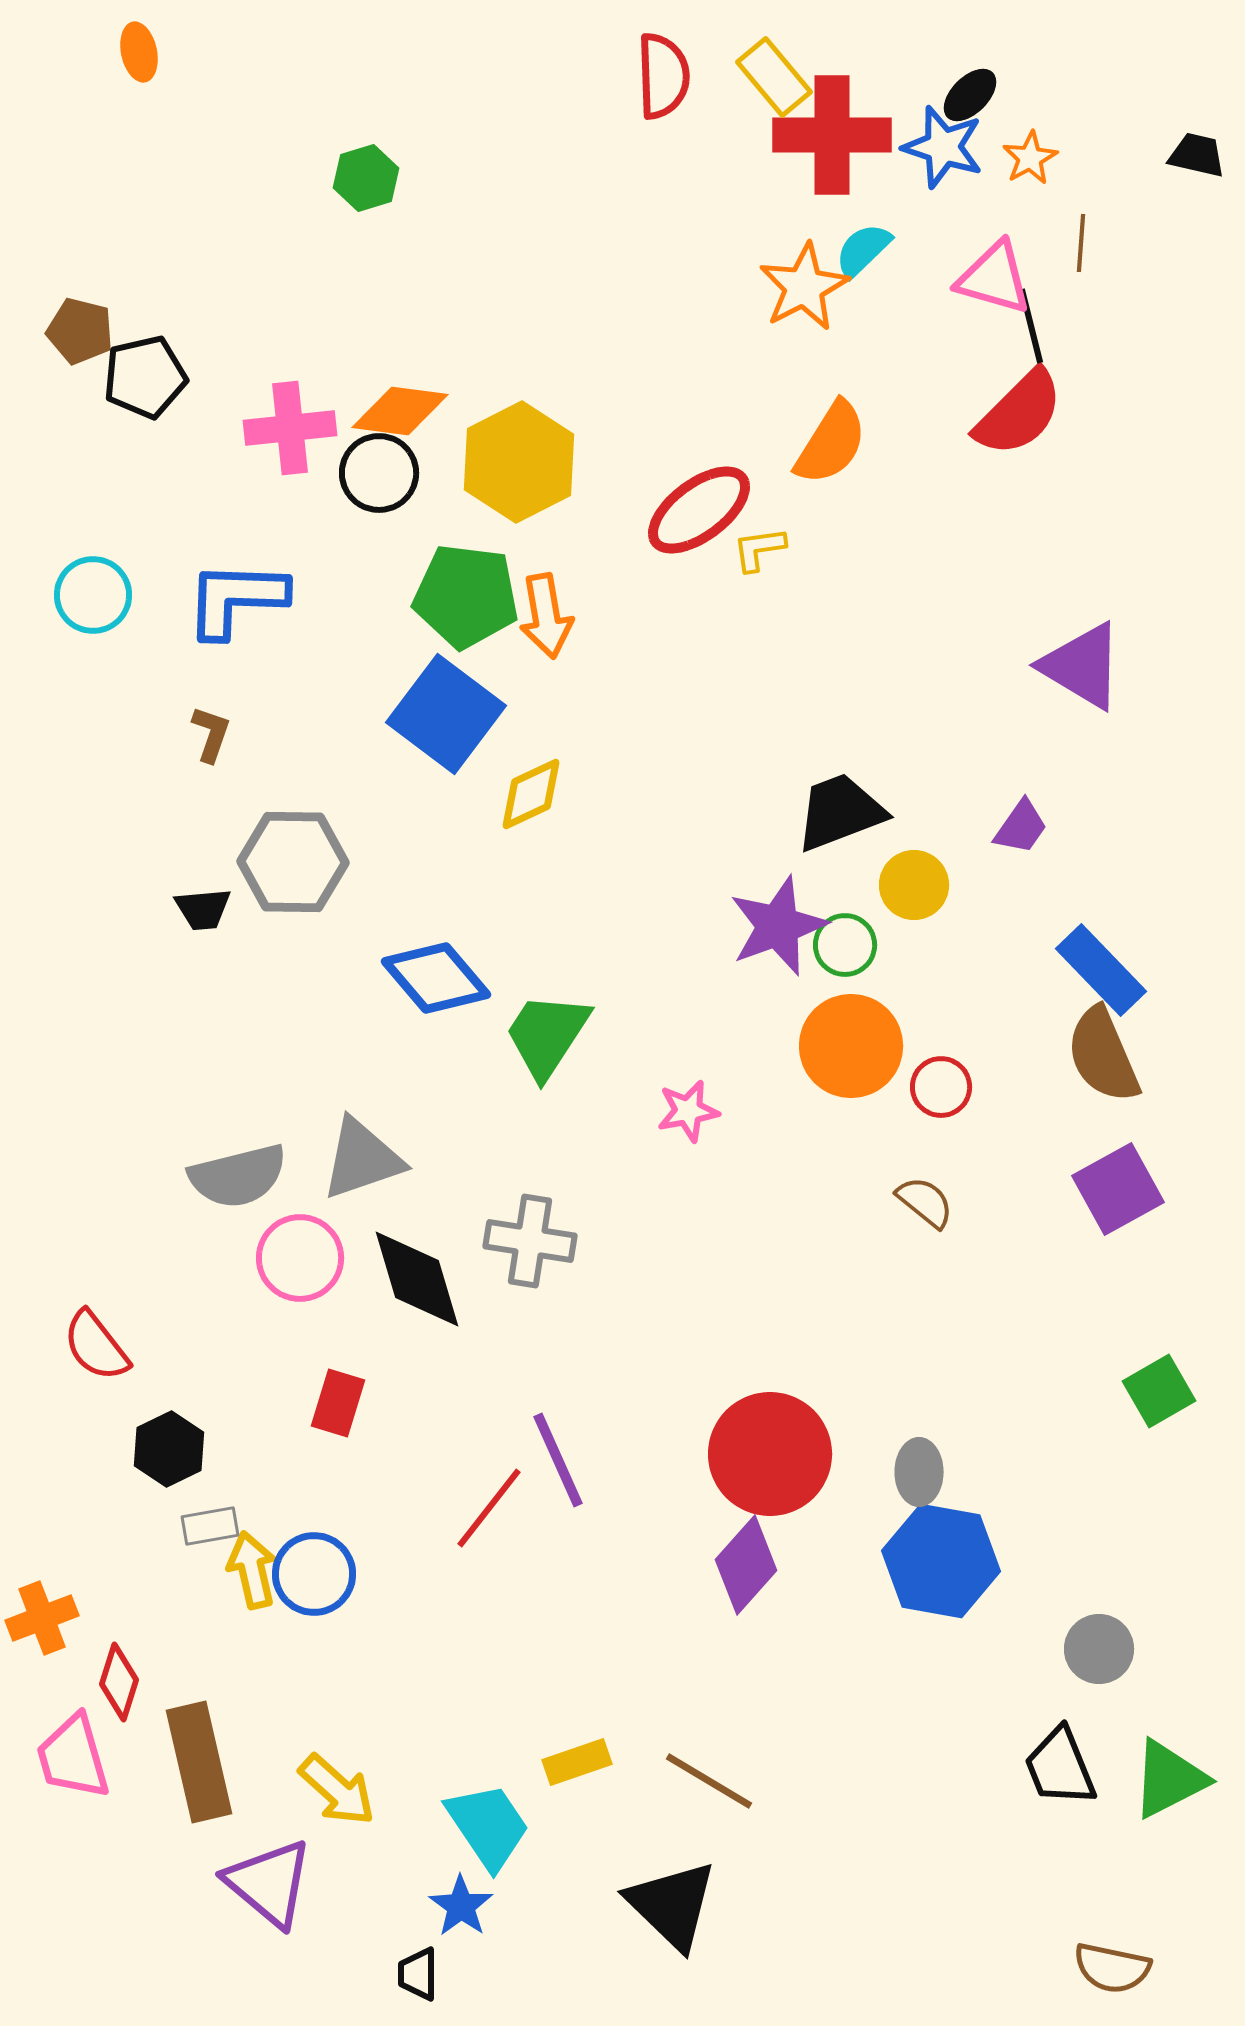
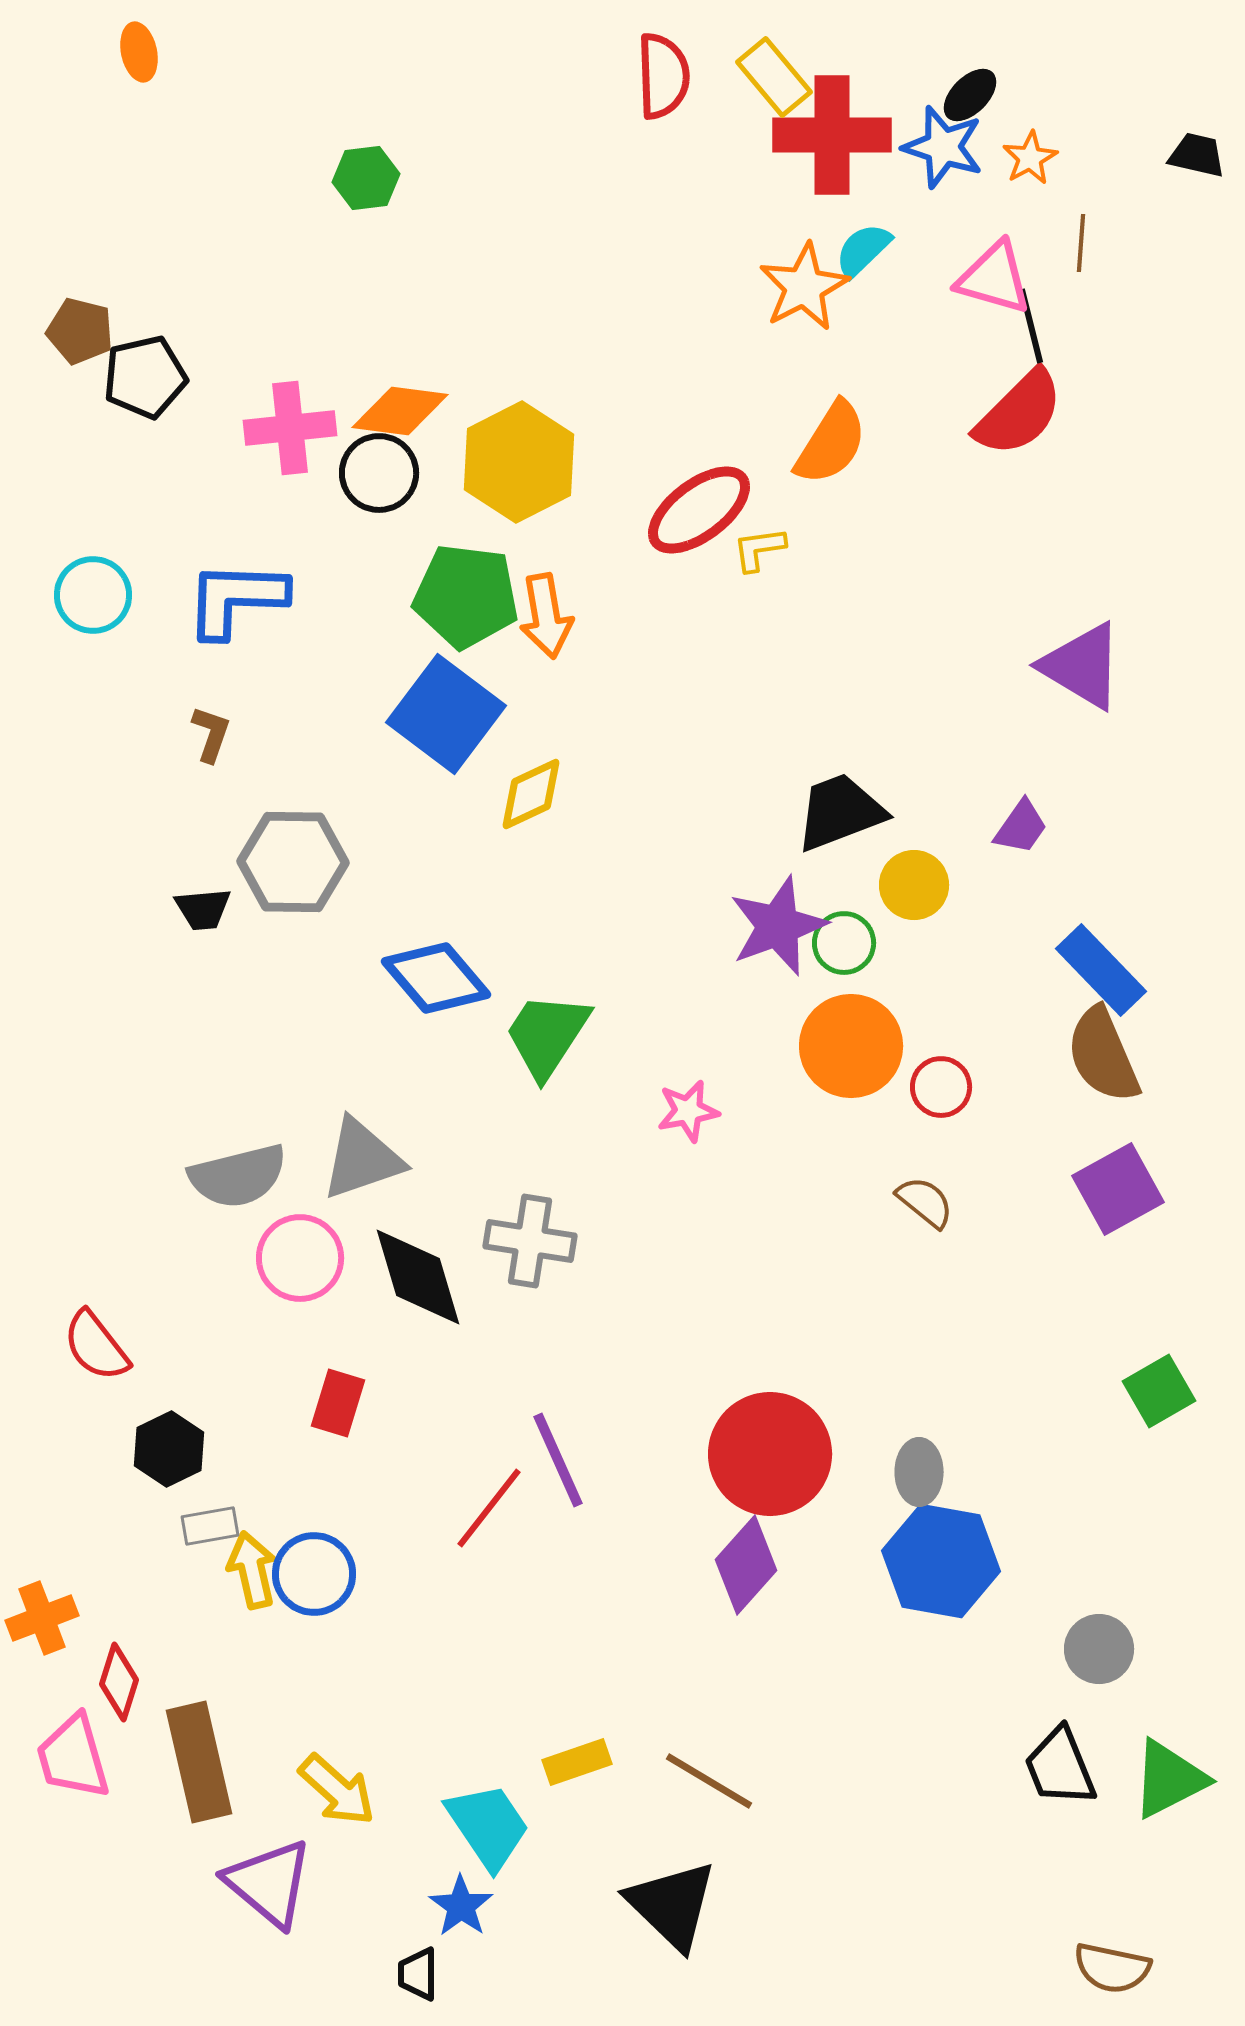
green hexagon at (366, 178): rotated 10 degrees clockwise
green circle at (845, 945): moved 1 px left, 2 px up
black diamond at (417, 1279): moved 1 px right, 2 px up
